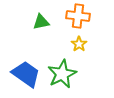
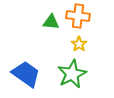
green triangle: moved 10 px right; rotated 18 degrees clockwise
green star: moved 10 px right
